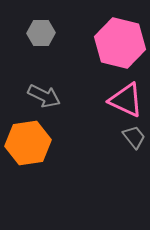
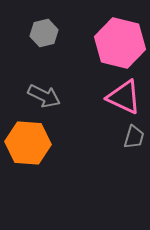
gray hexagon: moved 3 px right; rotated 12 degrees counterclockwise
pink triangle: moved 2 px left, 3 px up
gray trapezoid: rotated 55 degrees clockwise
orange hexagon: rotated 12 degrees clockwise
